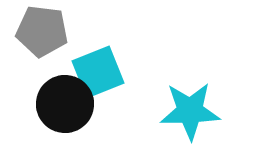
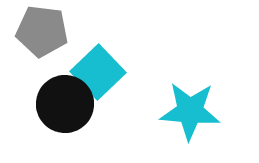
cyan square: rotated 22 degrees counterclockwise
cyan star: rotated 6 degrees clockwise
